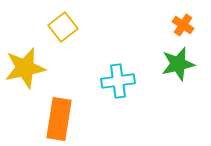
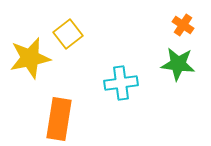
yellow square: moved 5 px right, 7 px down
green star: rotated 20 degrees clockwise
yellow star: moved 5 px right, 10 px up
cyan cross: moved 3 px right, 2 px down
